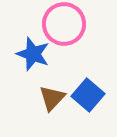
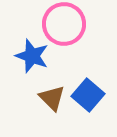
blue star: moved 1 px left, 2 px down
brown triangle: rotated 28 degrees counterclockwise
